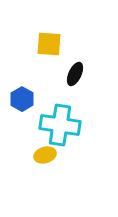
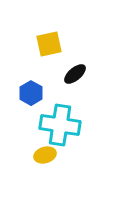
yellow square: rotated 16 degrees counterclockwise
black ellipse: rotated 25 degrees clockwise
blue hexagon: moved 9 px right, 6 px up
